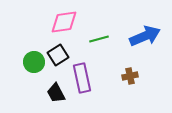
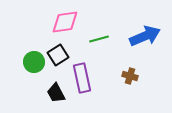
pink diamond: moved 1 px right
brown cross: rotated 28 degrees clockwise
